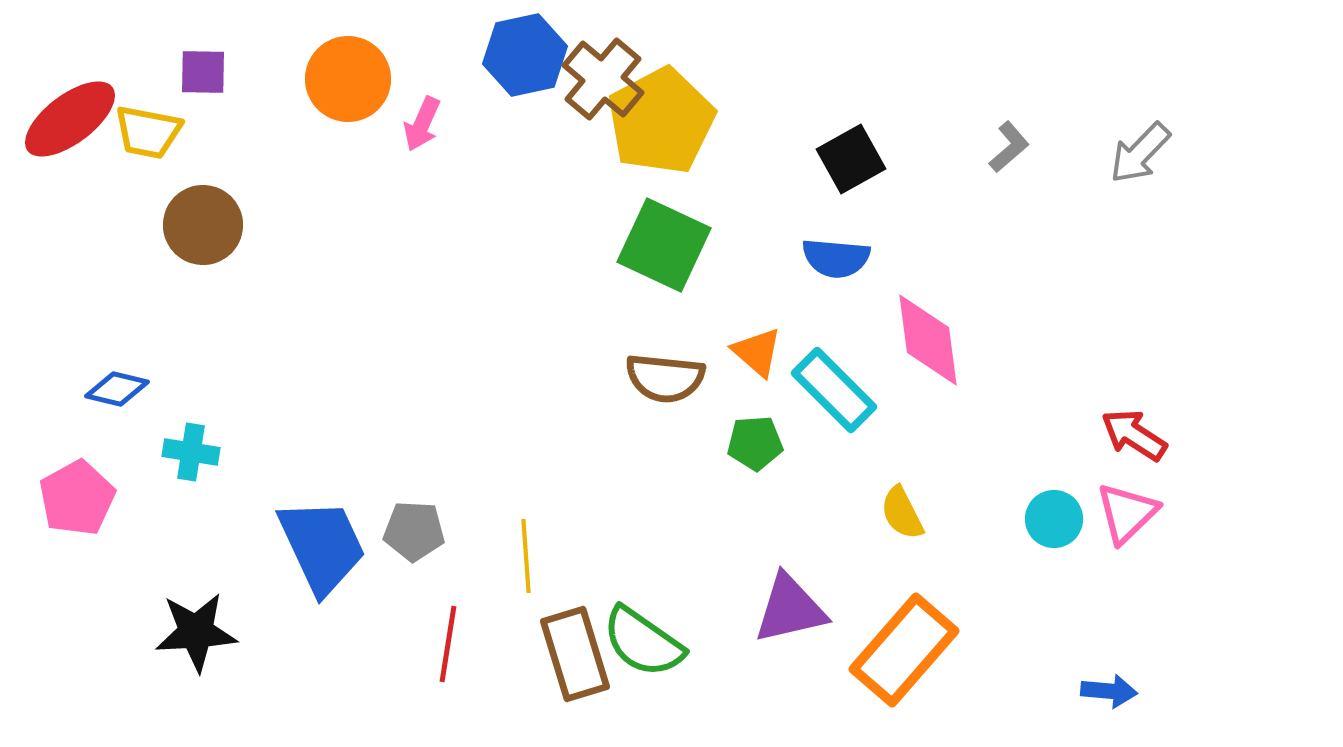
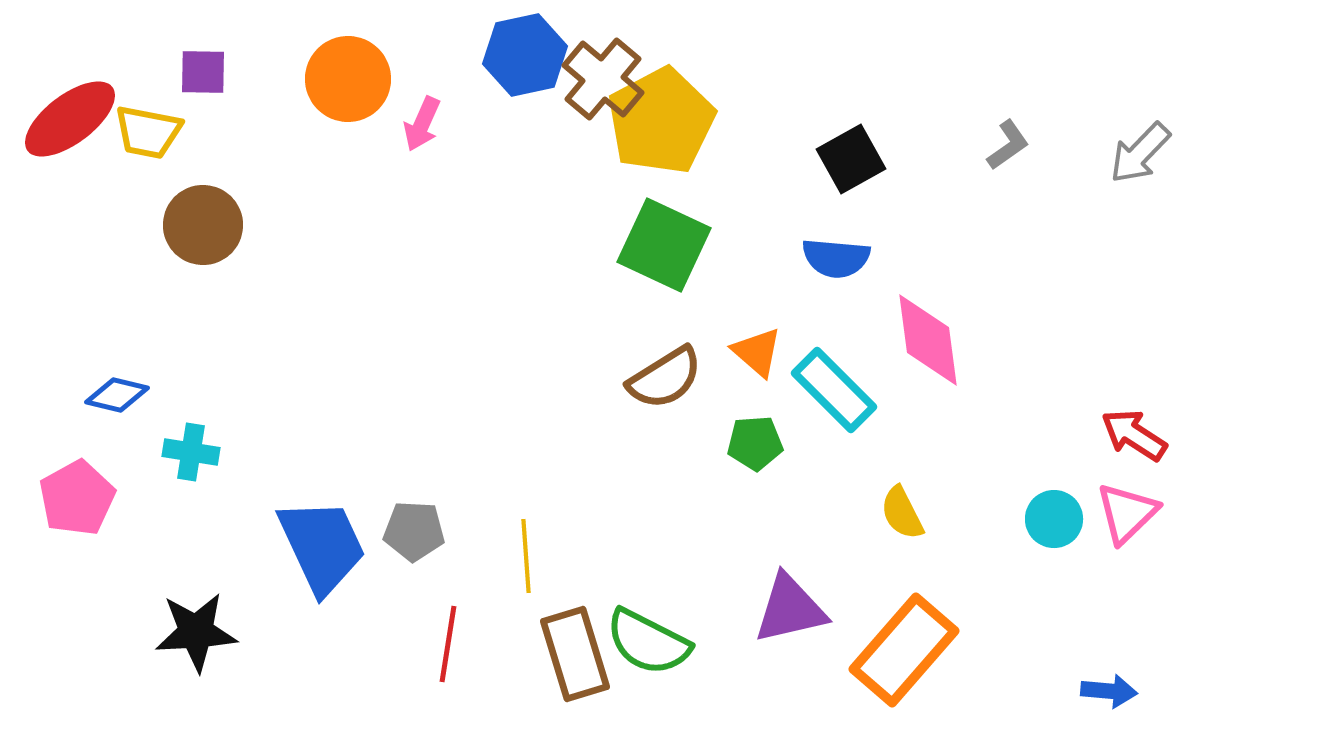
gray L-shape: moved 1 px left, 2 px up; rotated 6 degrees clockwise
brown semicircle: rotated 38 degrees counterclockwise
blue diamond: moved 6 px down
green semicircle: moved 5 px right; rotated 8 degrees counterclockwise
